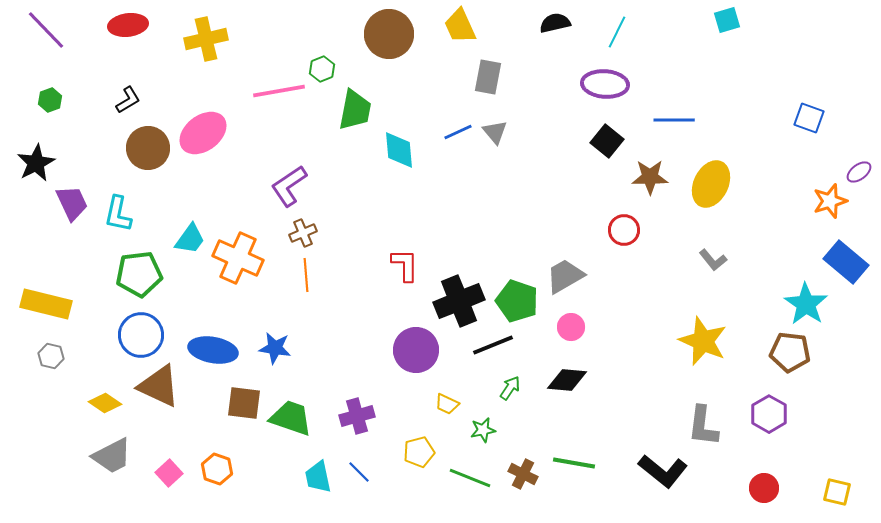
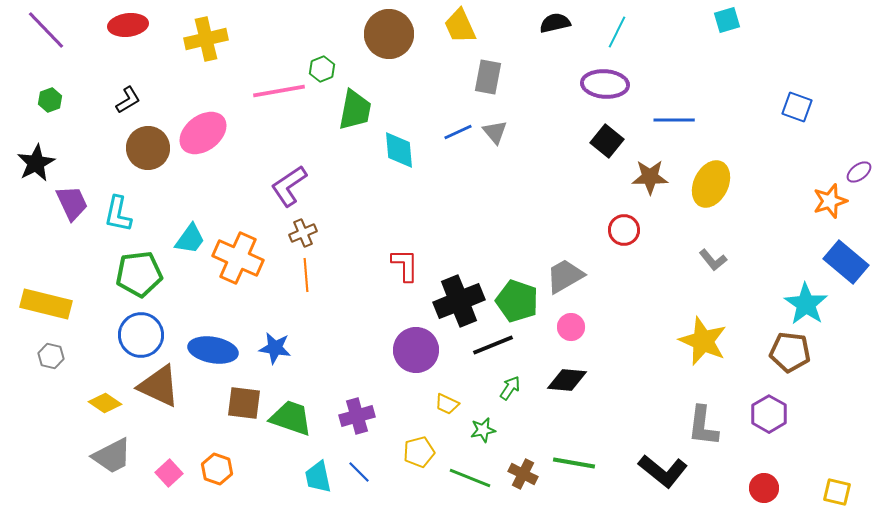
blue square at (809, 118): moved 12 px left, 11 px up
